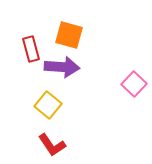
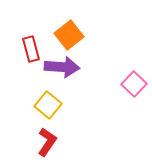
orange square: rotated 36 degrees clockwise
red L-shape: moved 5 px left, 3 px up; rotated 112 degrees counterclockwise
